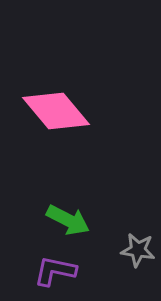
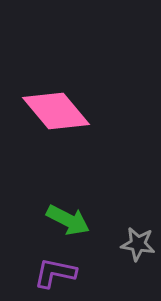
gray star: moved 6 px up
purple L-shape: moved 2 px down
